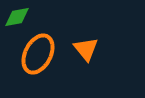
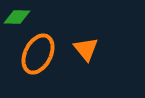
green diamond: rotated 12 degrees clockwise
